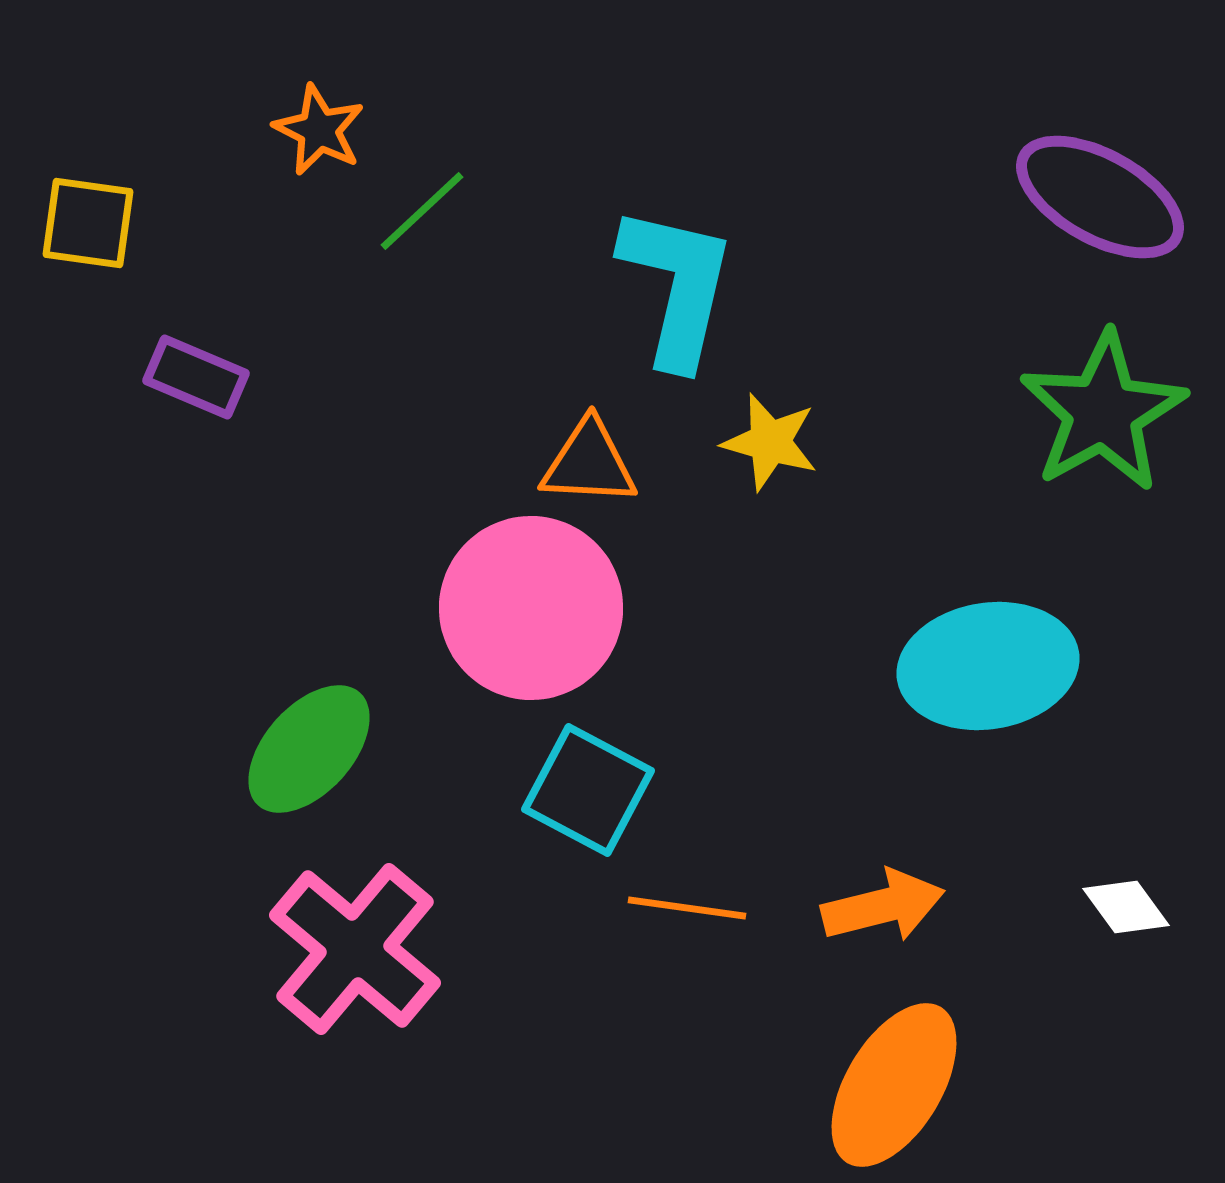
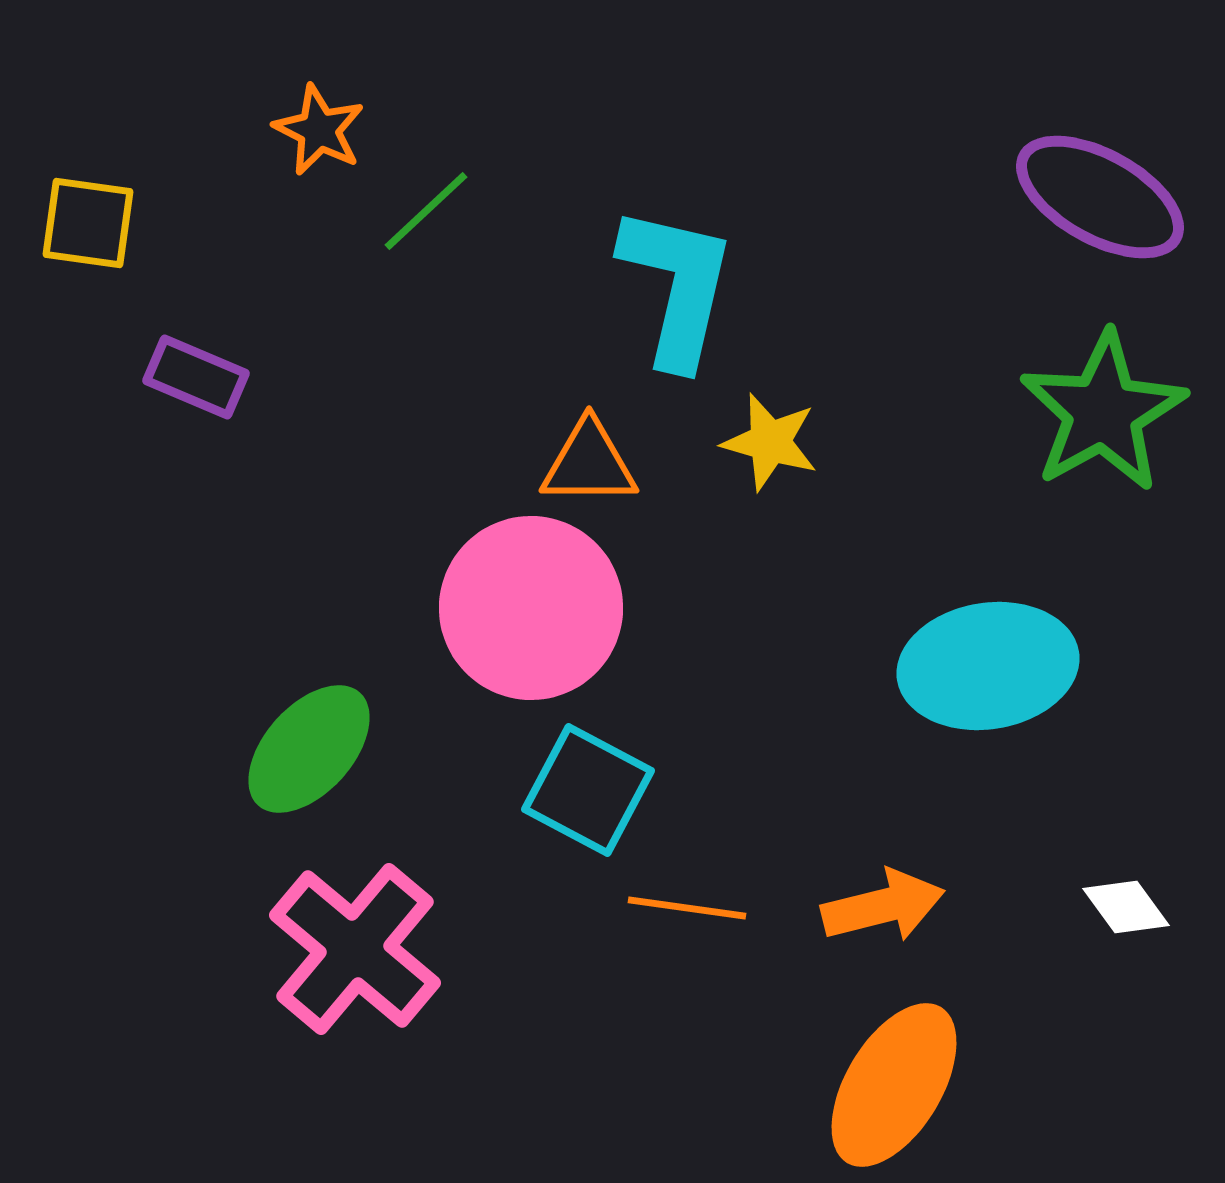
green line: moved 4 px right
orange triangle: rotated 3 degrees counterclockwise
